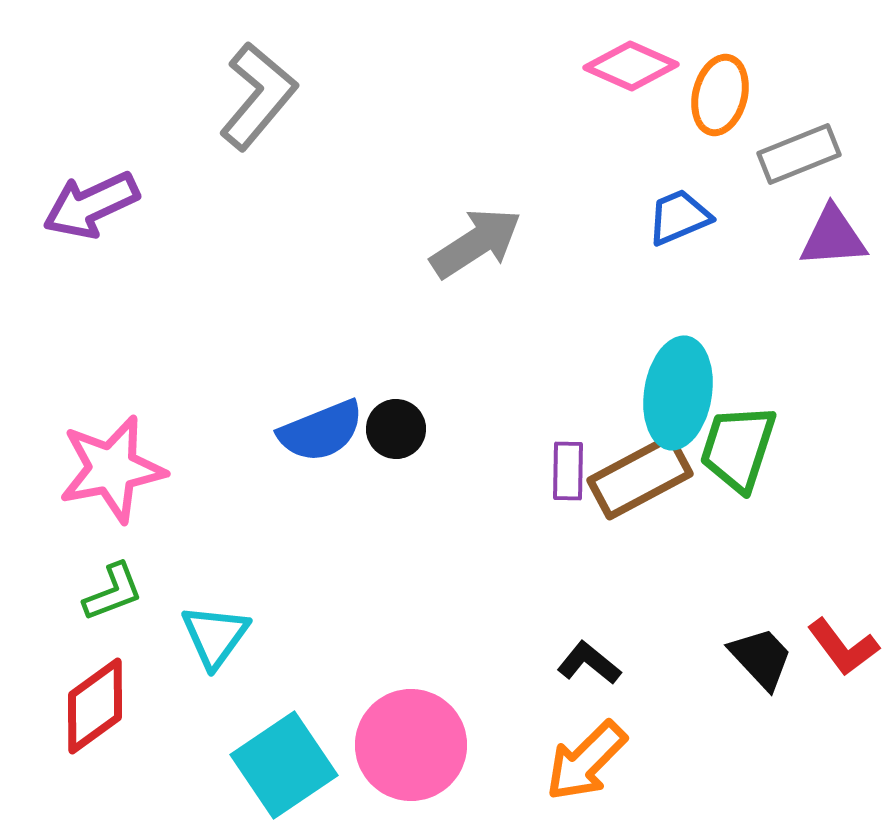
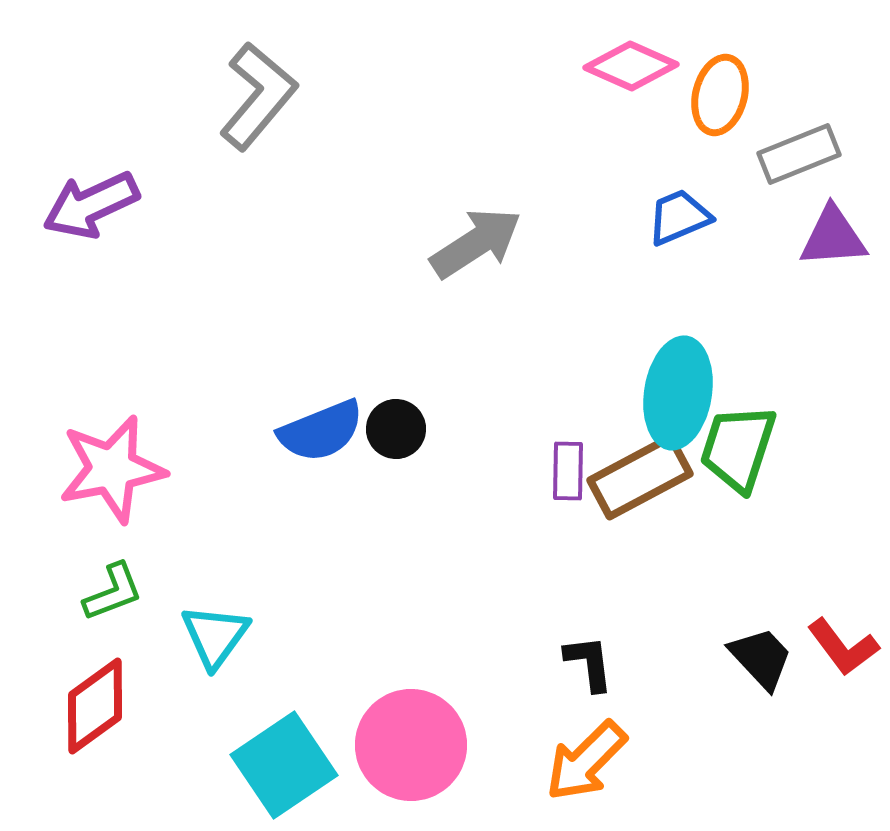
black L-shape: rotated 44 degrees clockwise
